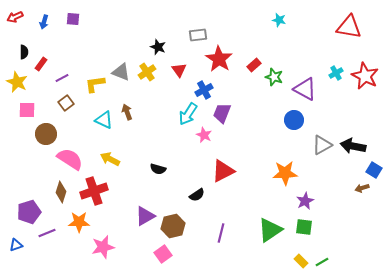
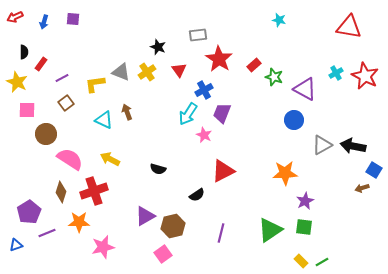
purple pentagon at (29, 212): rotated 15 degrees counterclockwise
